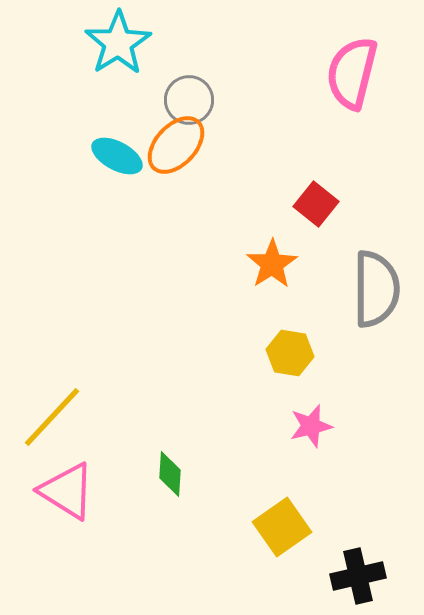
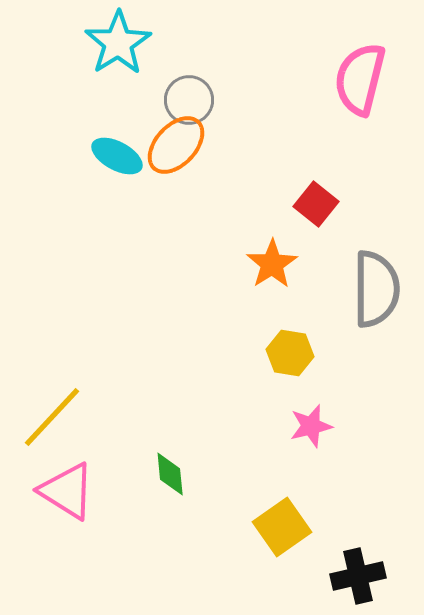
pink semicircle: moved 8 px right, 6 px down
green diamond: rotated 9 degrees counterclockwise
